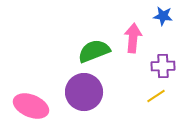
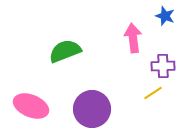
blue star: moved 2 px right; rotated 12 degrees clockwise
pink arrow: rotated 12 degrees counterclockwise
green semicircle: moved 29 px left
purple circle: moved 8 px right, 17 px down
yellow line: moved 3 px left, 3 px up
